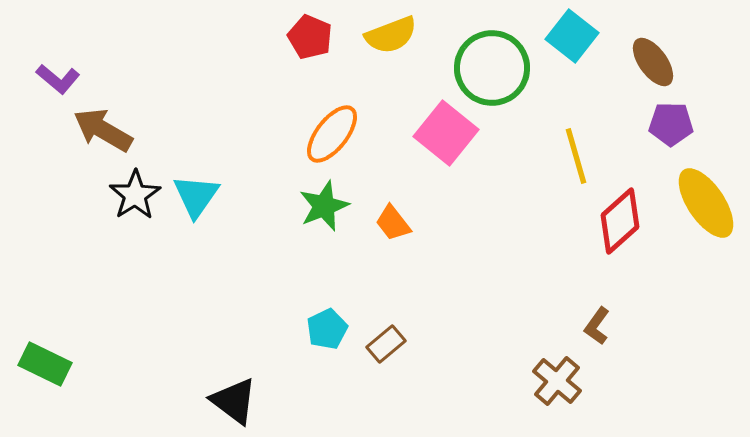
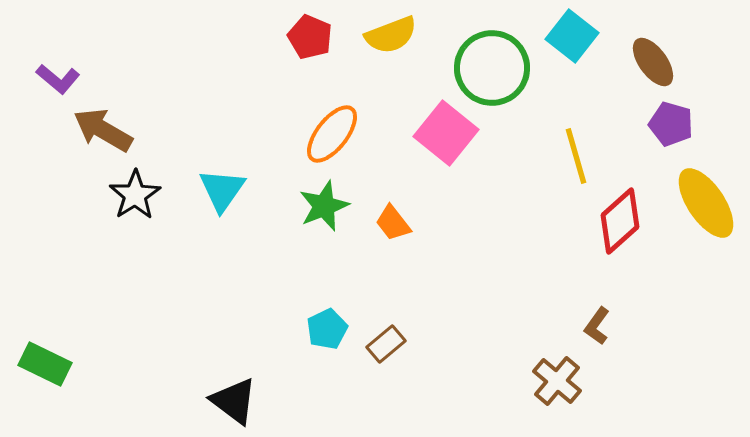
purple pentagon: rotated 15 degrees clockwise
cyan triangle: moved 26 px right, 6 px up
